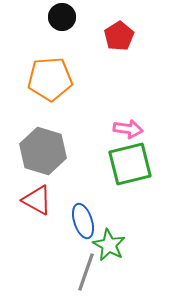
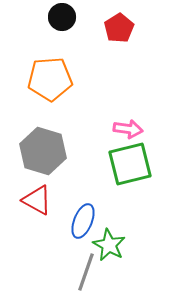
red pentagon: moved 8 px up
blue ellipse: rotated 40 degrees clockwise
